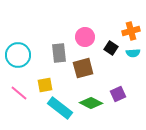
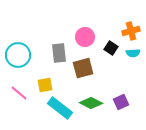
purple square: moved 3 px right, 8 px down
